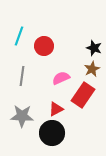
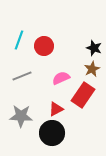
cyan line: moved 4 px down
gray line: rotated 60 degrees clockwise
gray star: moved 1 px left
